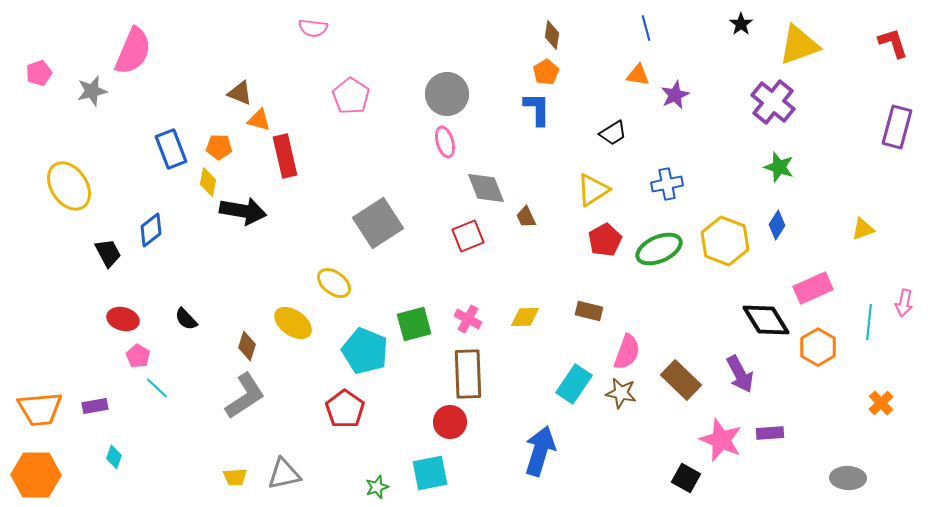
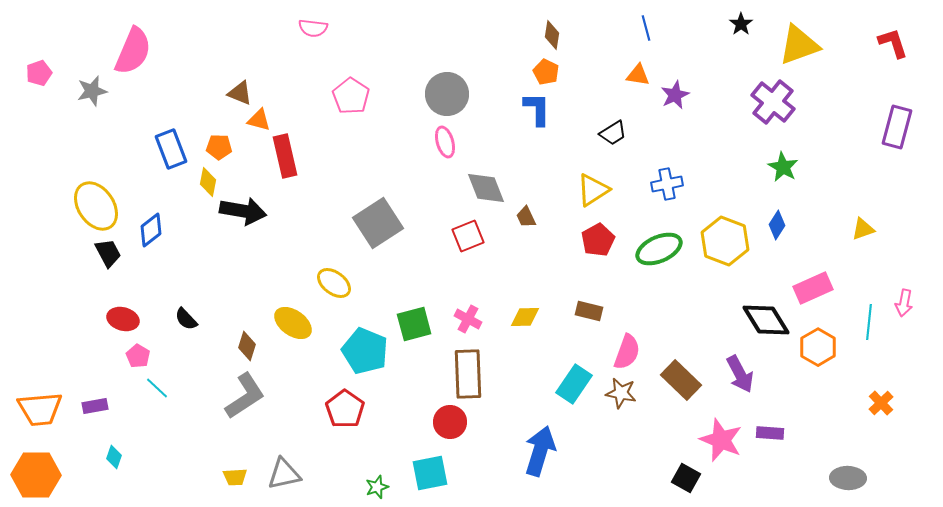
orange pentagon at (546, 72): rotated 15 degrees counterclockwise
green star at (779, 167): moved 4 px right; rotated 12 degrees clockwise
yellow ellipse at (69, 186): moved 27 px right, 20 px down
red pentagon at (605, 240): moved 7 px left
purple rectangle at (770, 433): rotated 8 degrees clockwise
